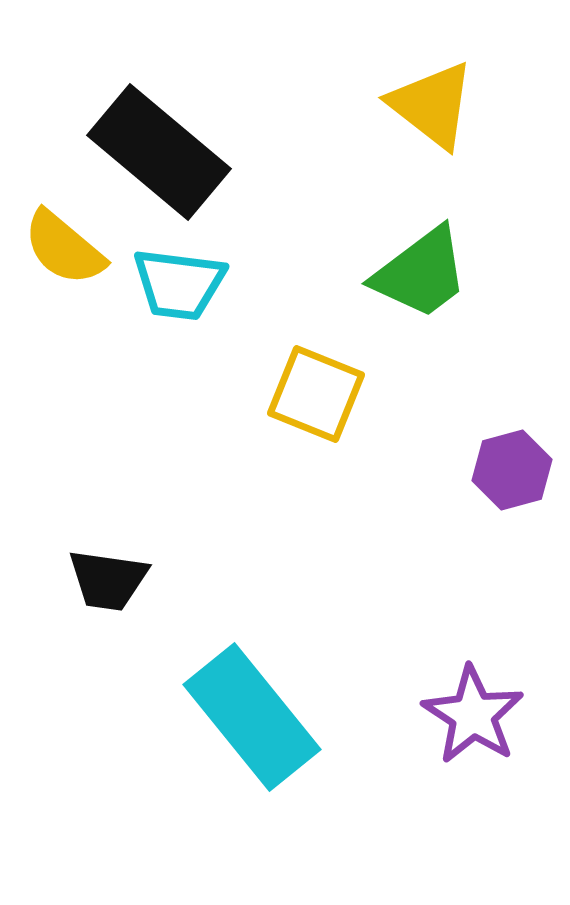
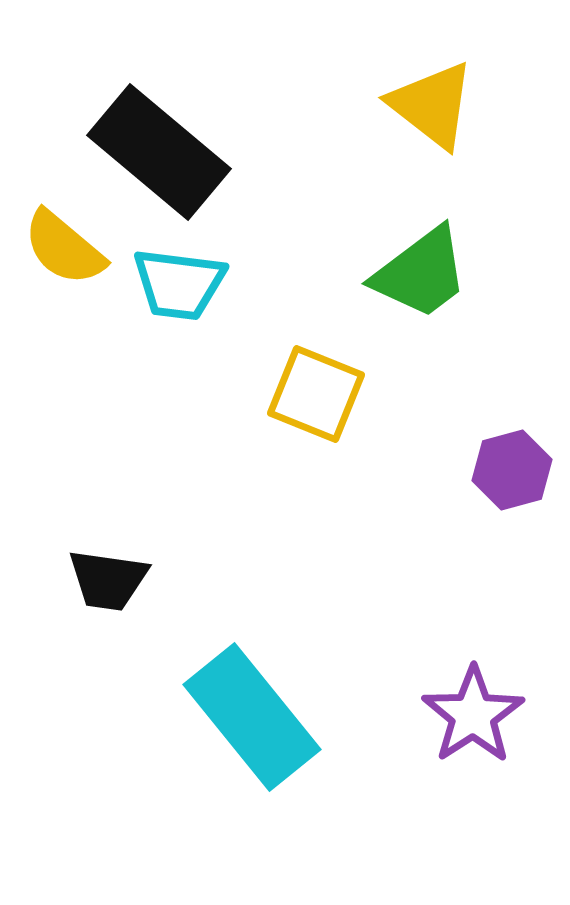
purple star: rotated 6 degrees clockwise
